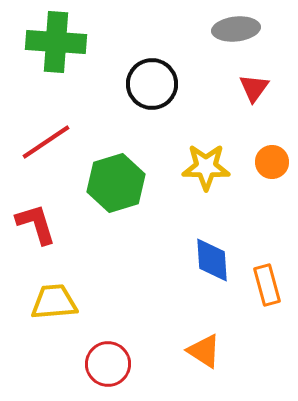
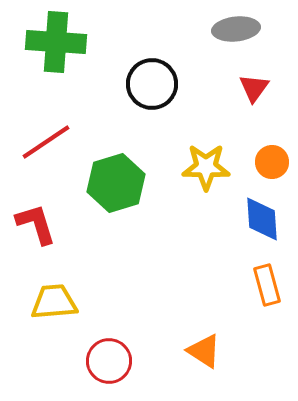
blue diamond: moved 50 px right, 41 px up
red circle: moved 1 px right, 3 px up
